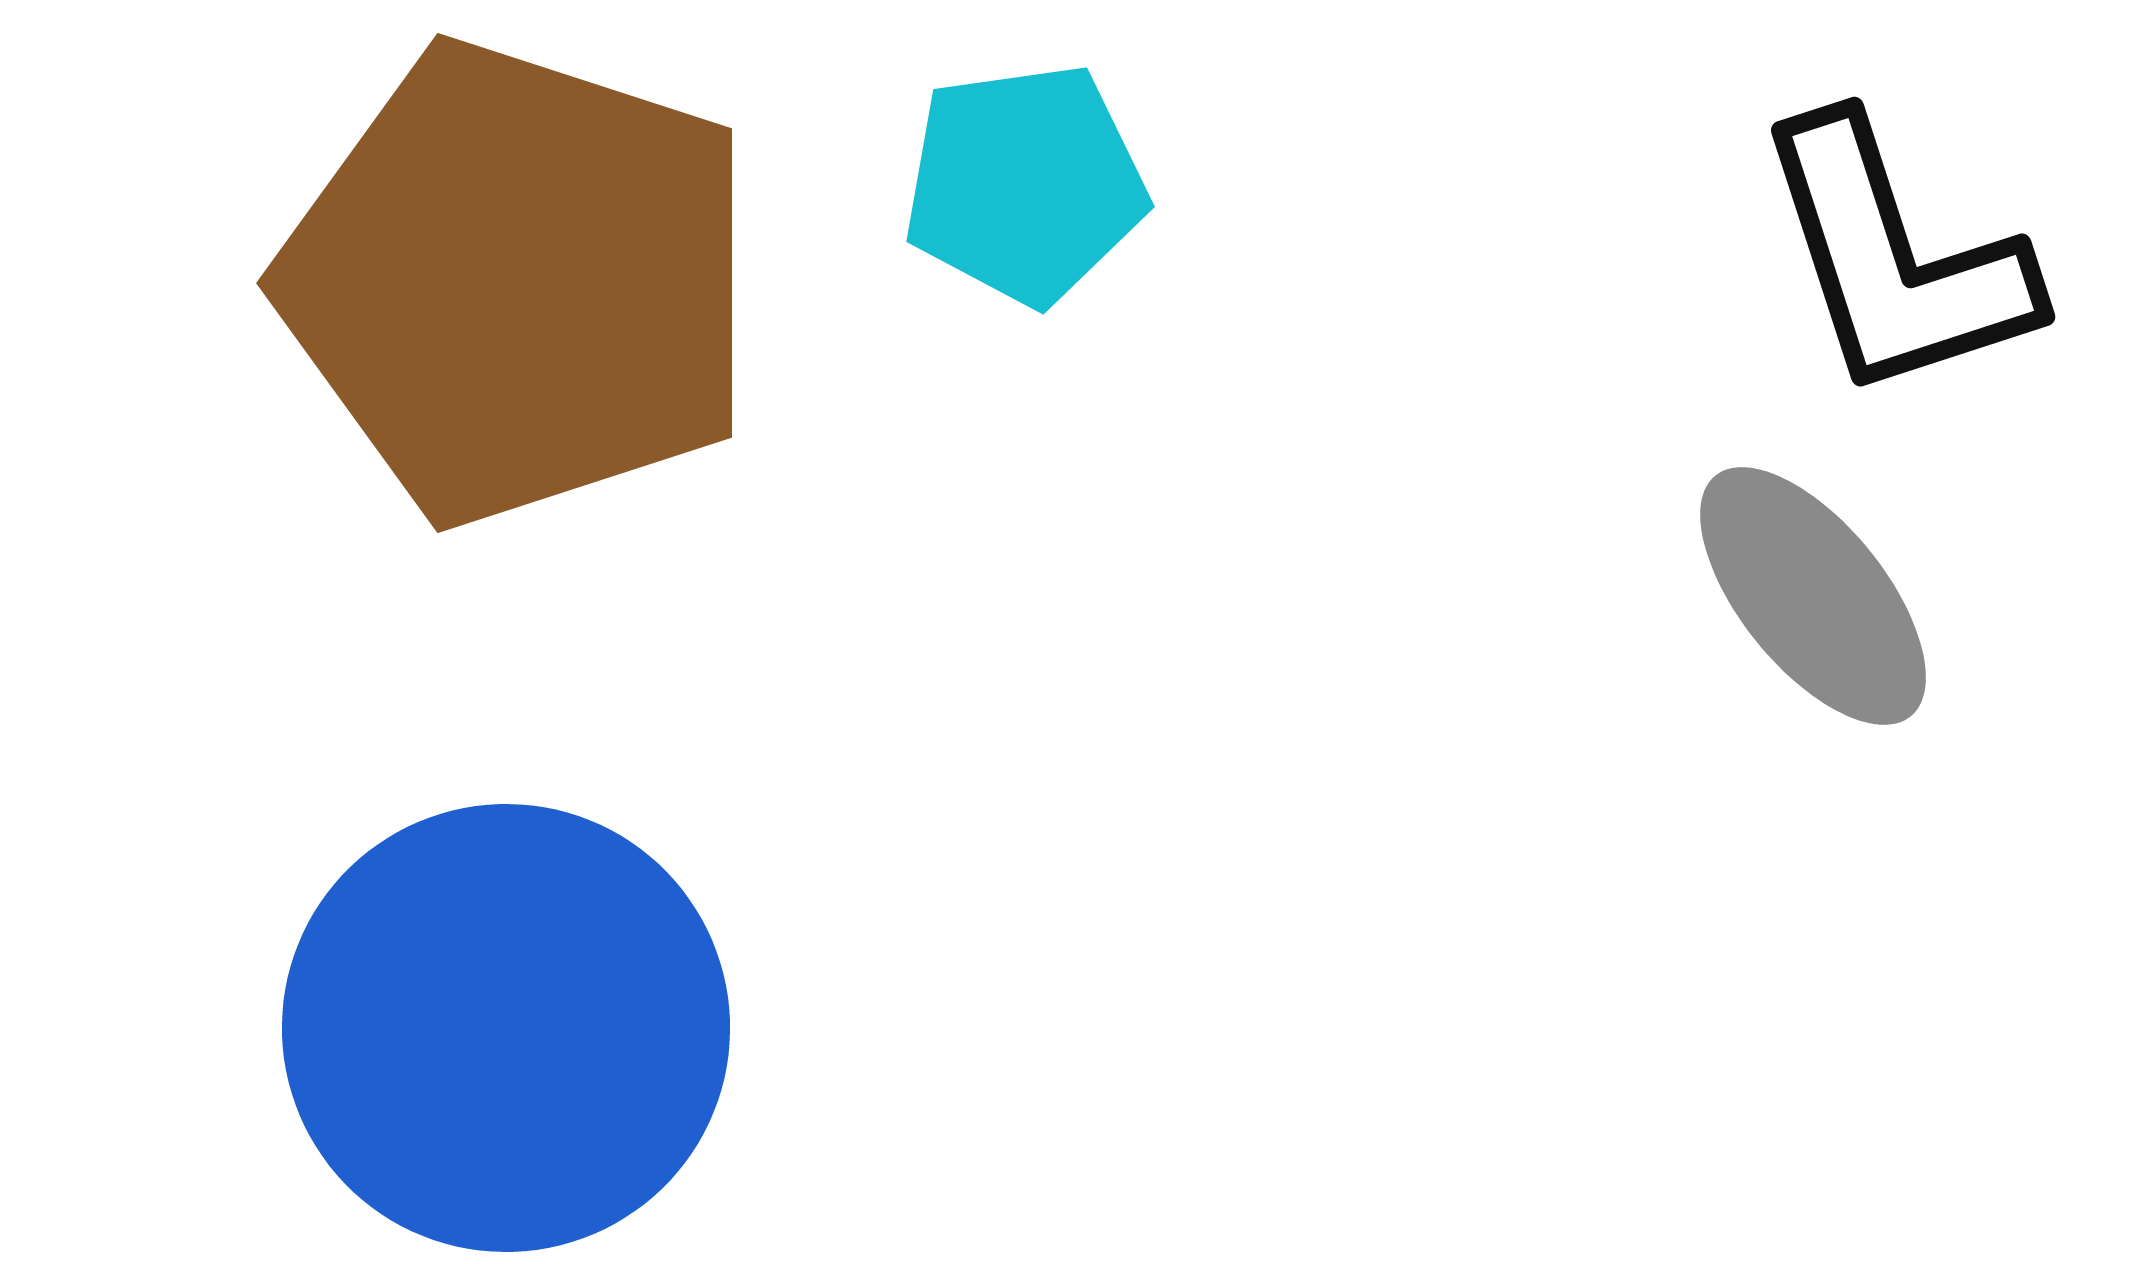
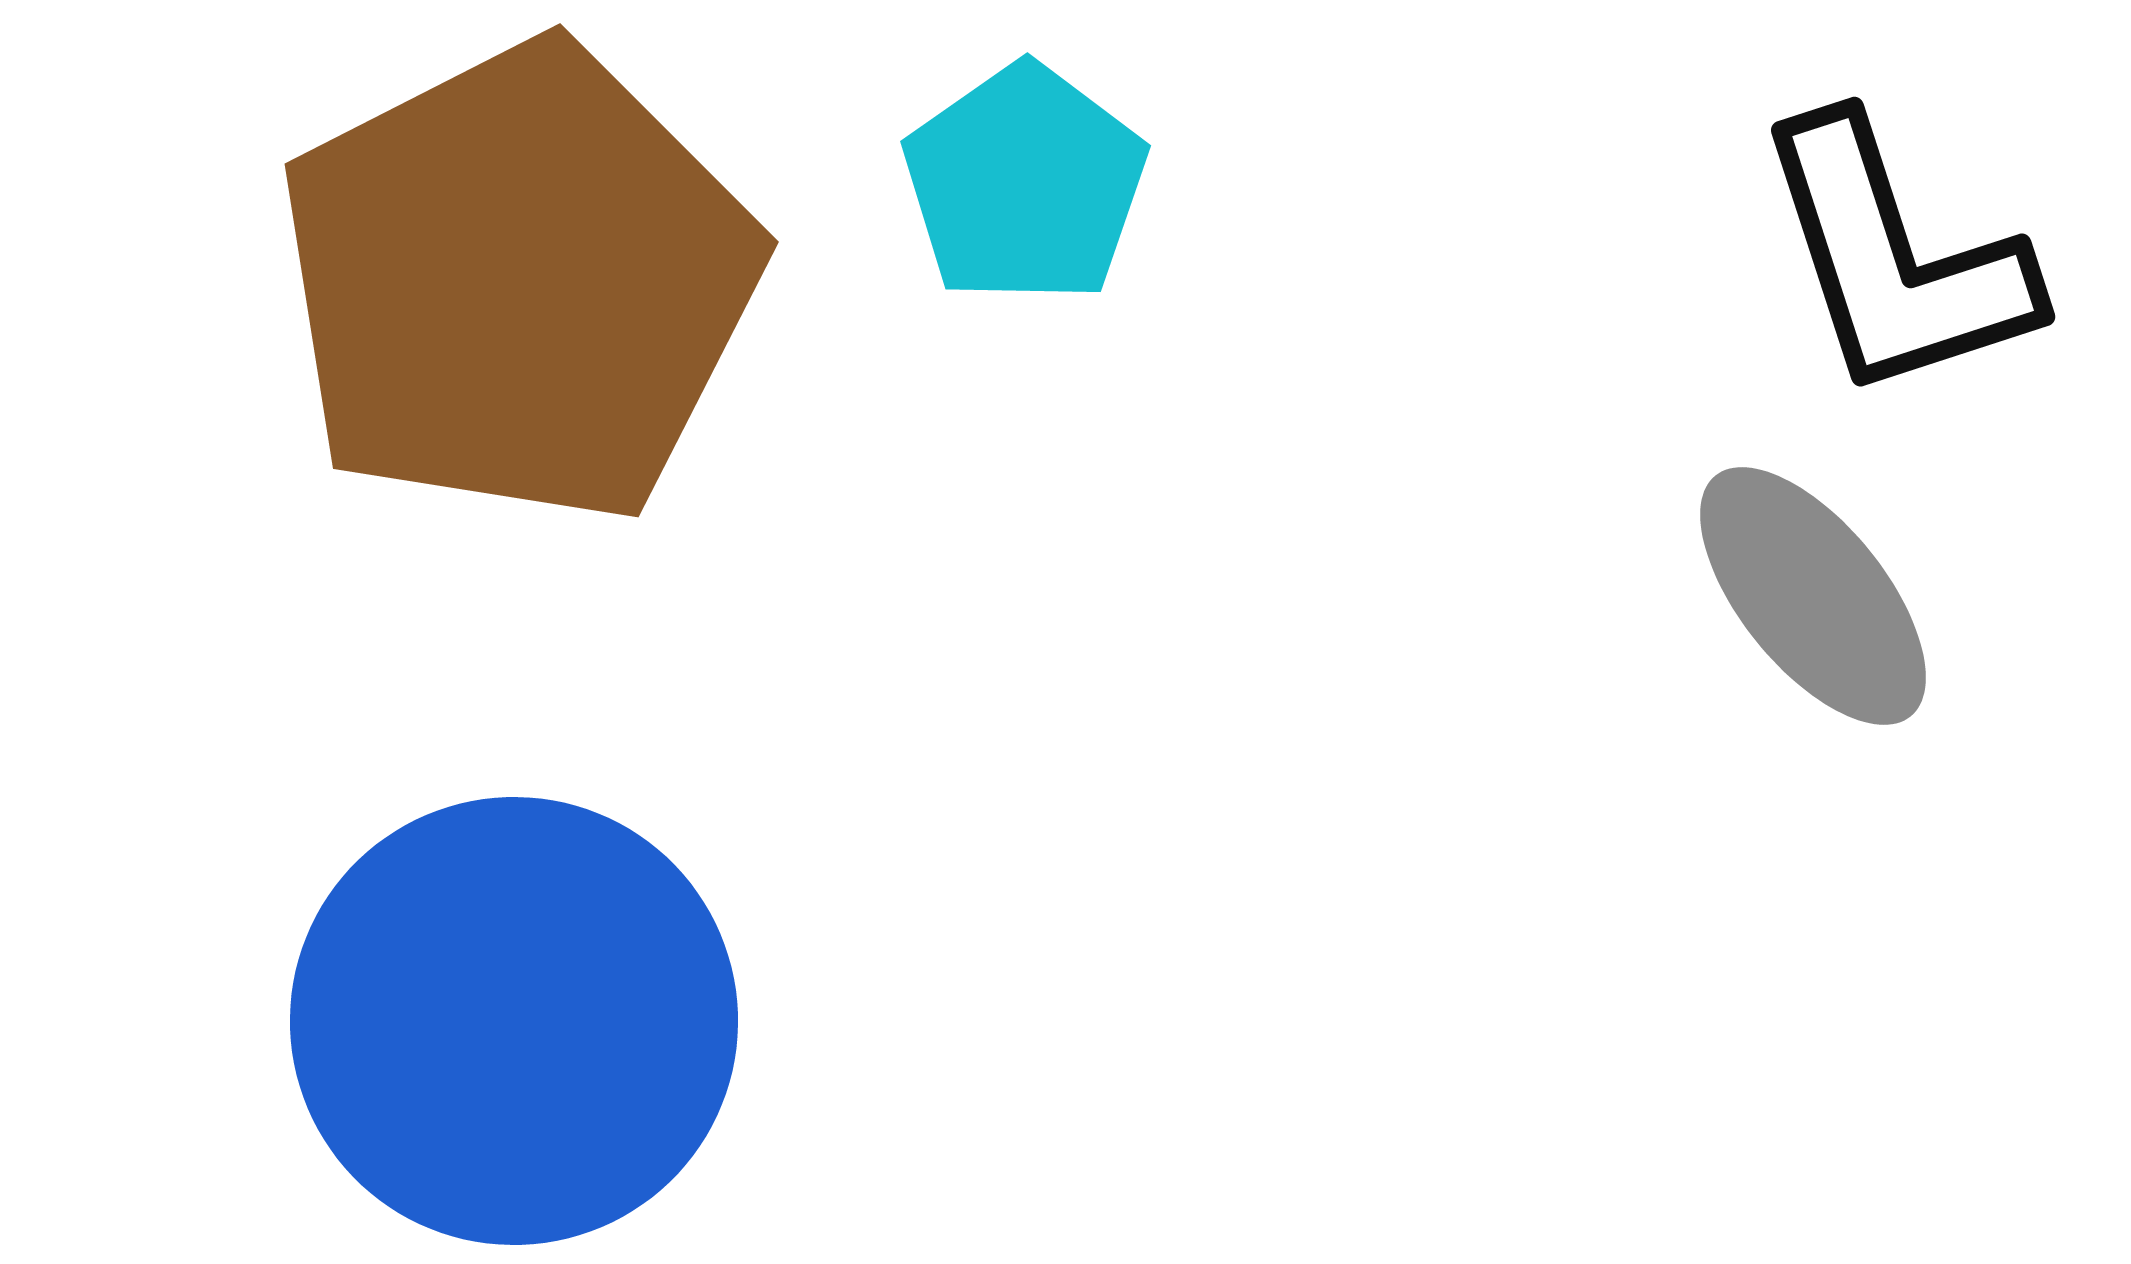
cyan pentagon: rotated 27 degrees counterclockwise
brown pentagon: rotated 27 degrees clockwise
blue circle: moved 8 px right, 7 px up
